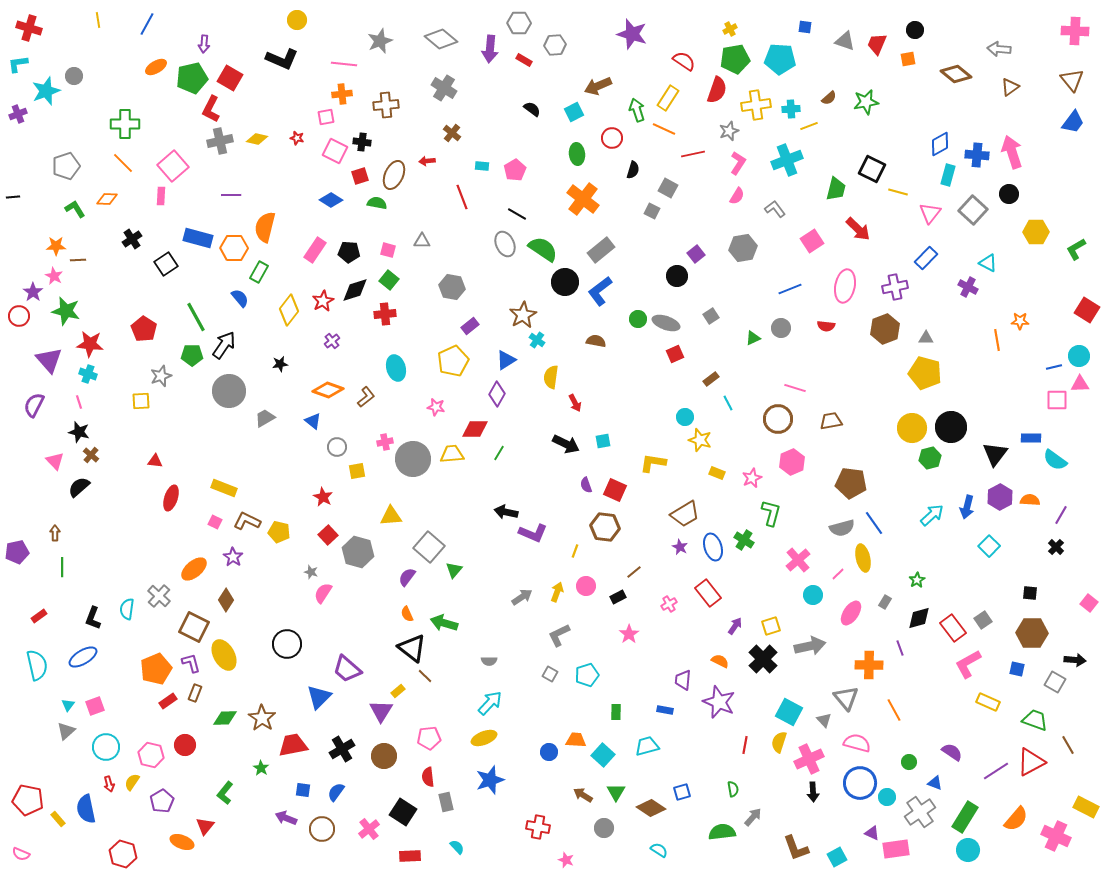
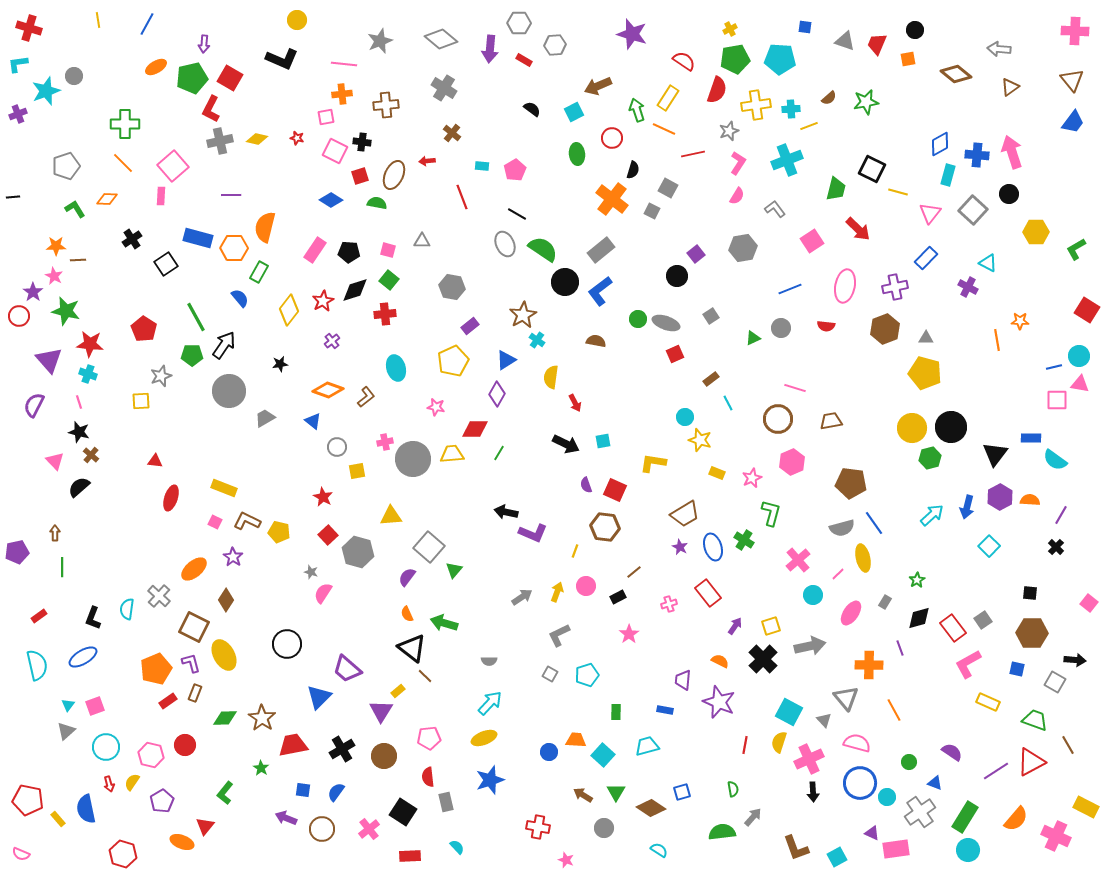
orange cross at (583, 199): moved 29 px right
pink triangle at (1080, 384): rotated 12 degrees clockwise
pink cross at (669, 604): rotated 14 degrees clockwise
